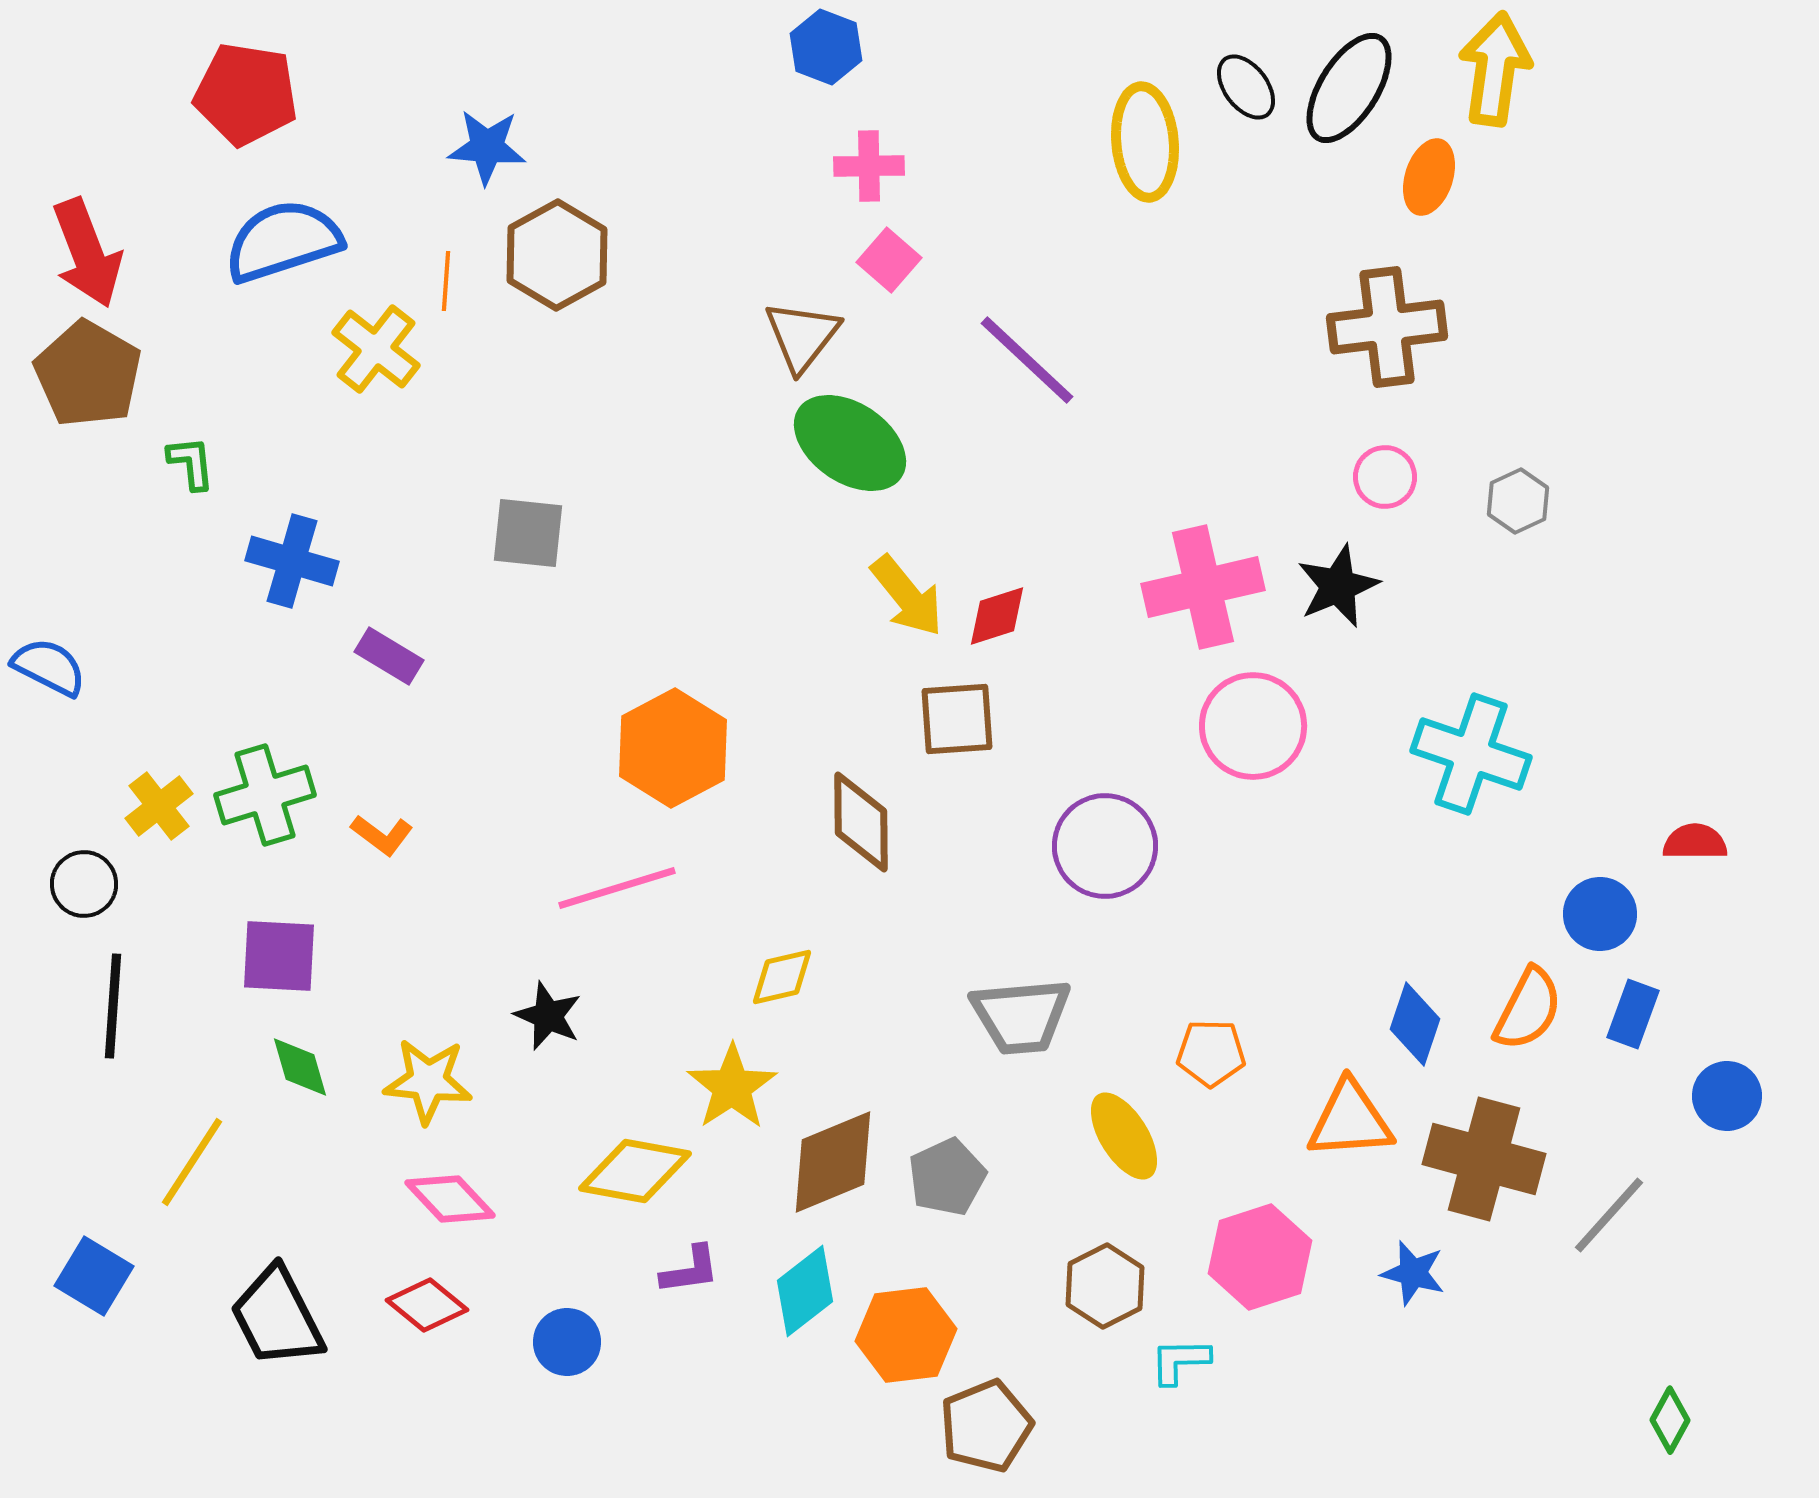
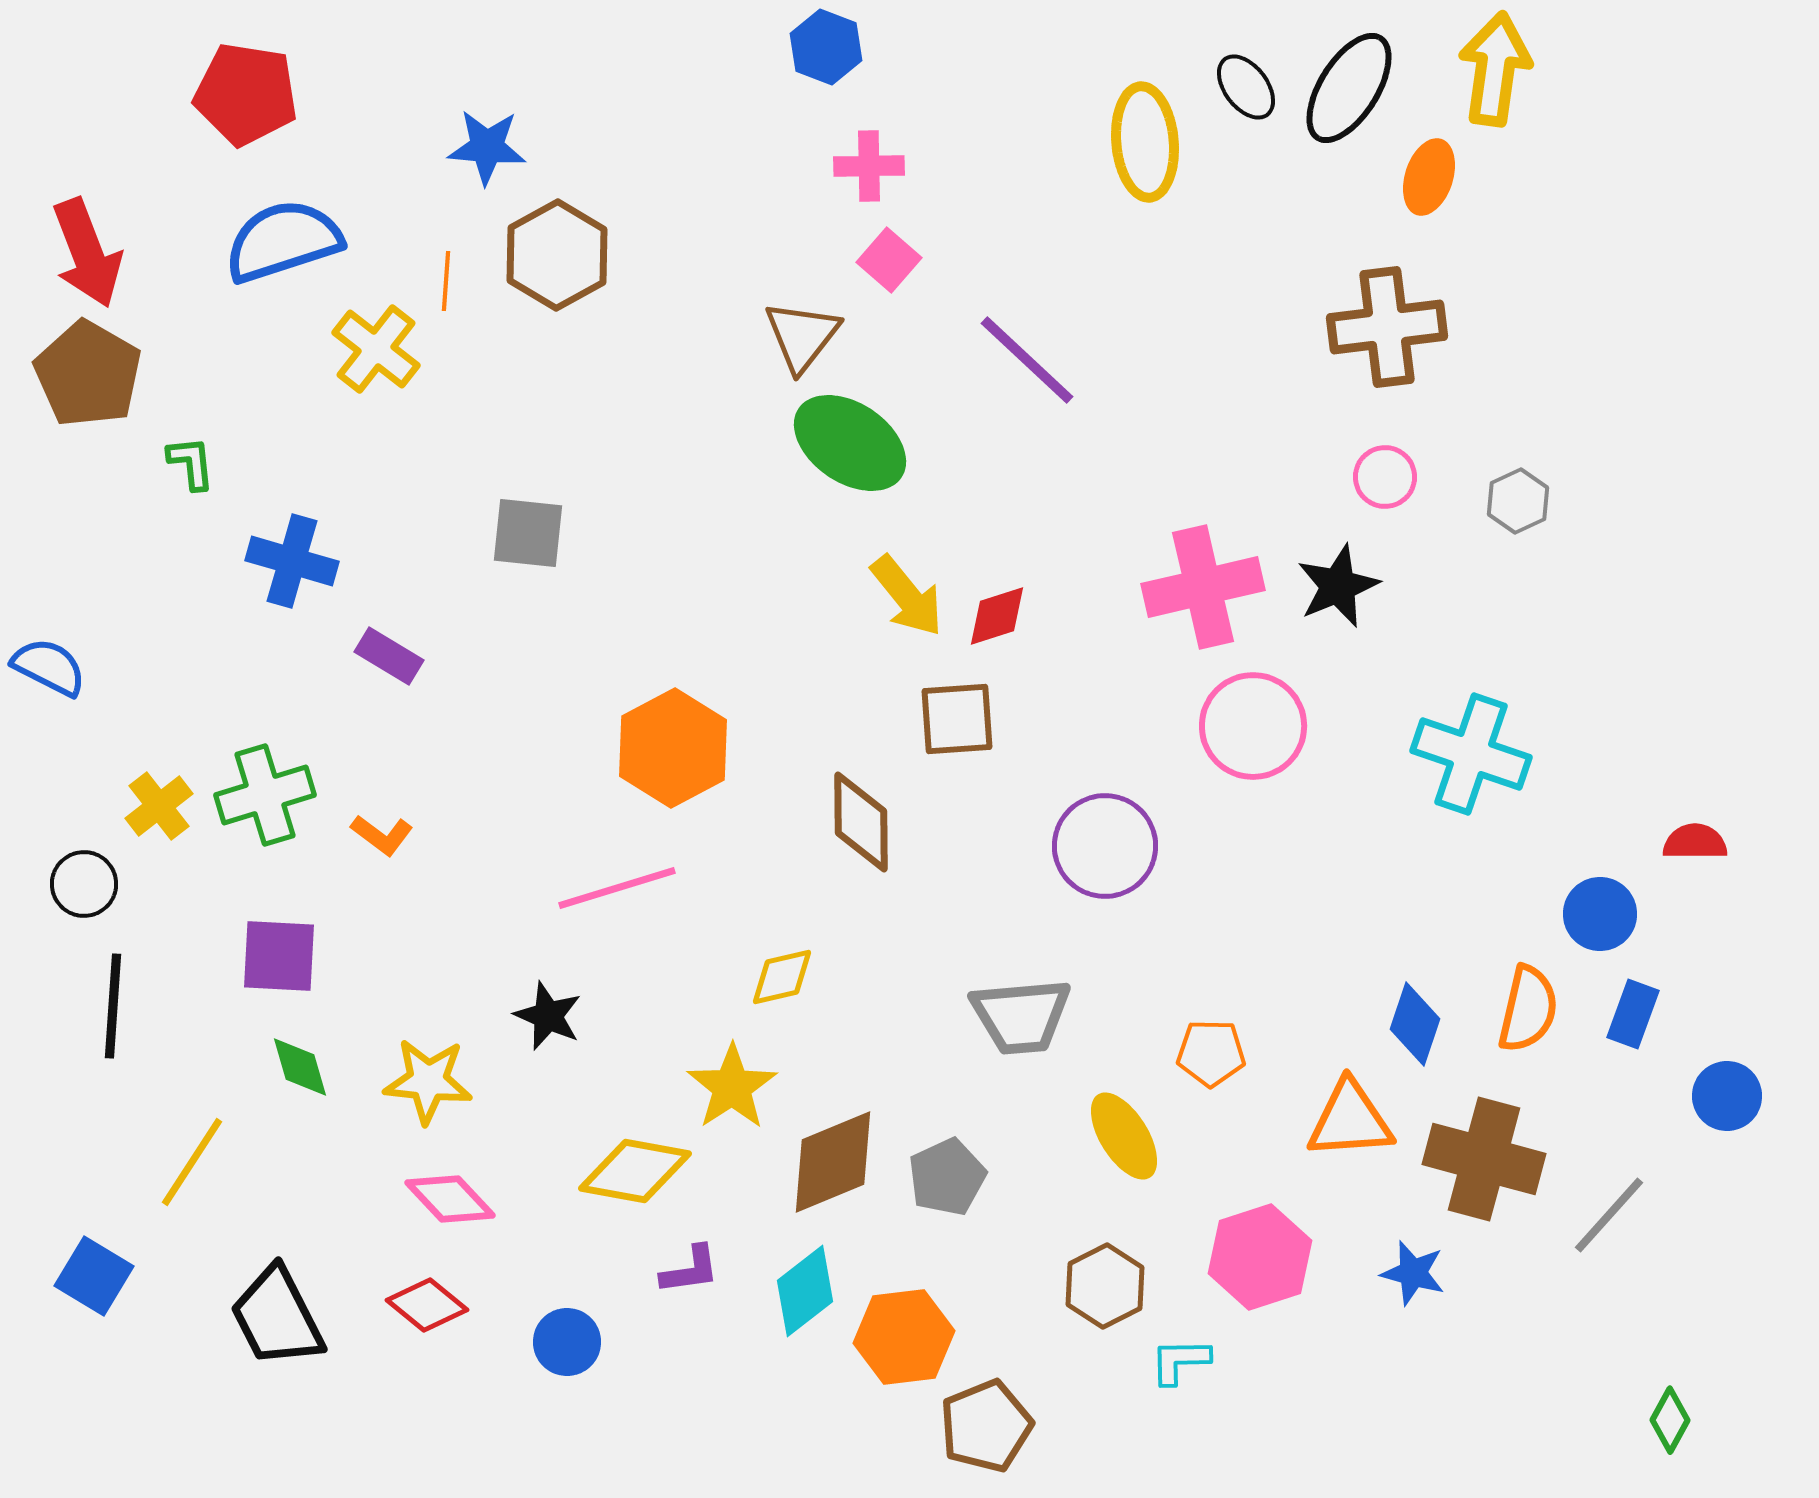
orange semicircle at (1528, 1009): rotated 14 degrees counterclockwise
orange hexagon at (906, 1335): moved 2 px left, 2 px down
